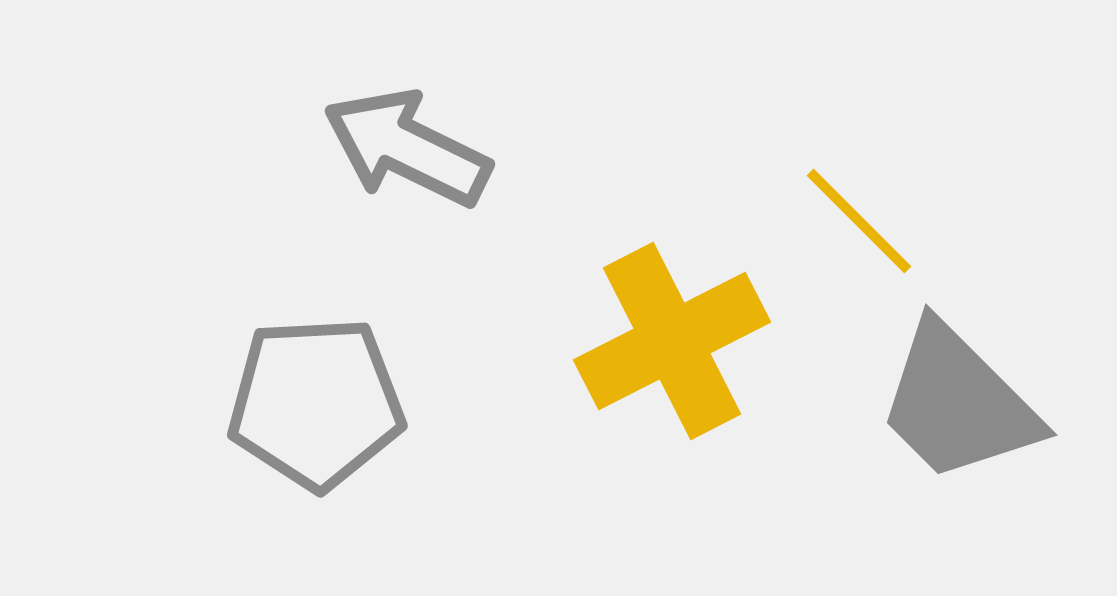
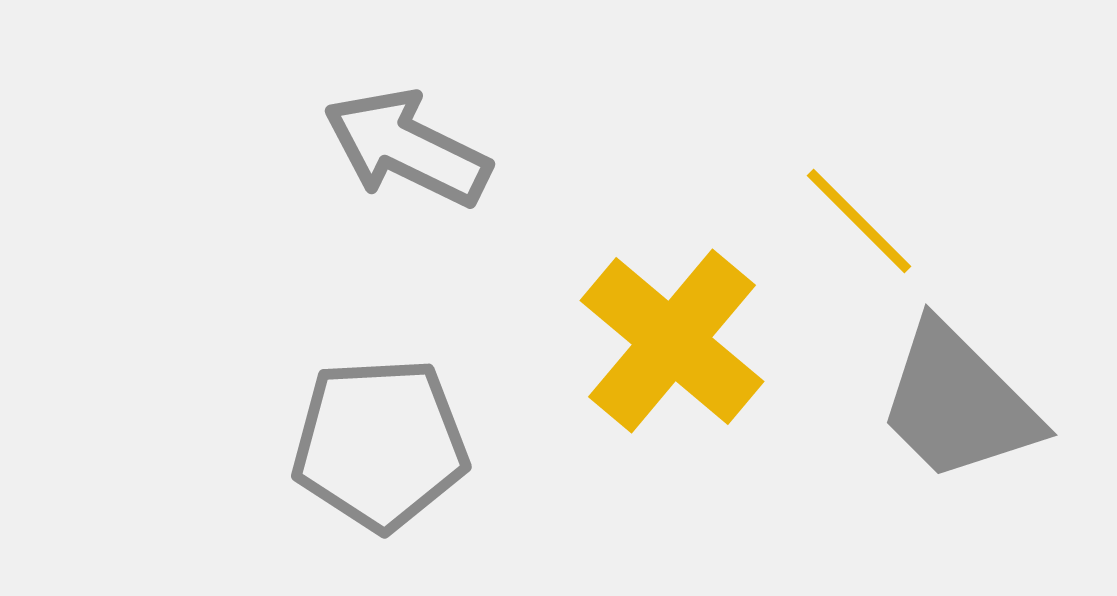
yellow cross: rotated 23 degrees counterclockwise
gray pentagon: moved 64 px right, 41 px down
